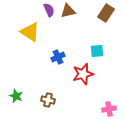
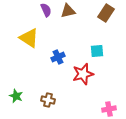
purple semicircle: moved 3 px left
yellow triangle: moved 1 px left, 6 px down
